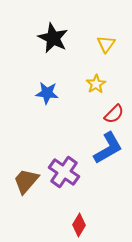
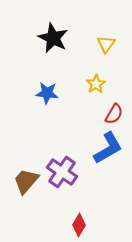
red semicircle: rotated 15 degrees counterclockwise
purple cross: moved 2 px left
